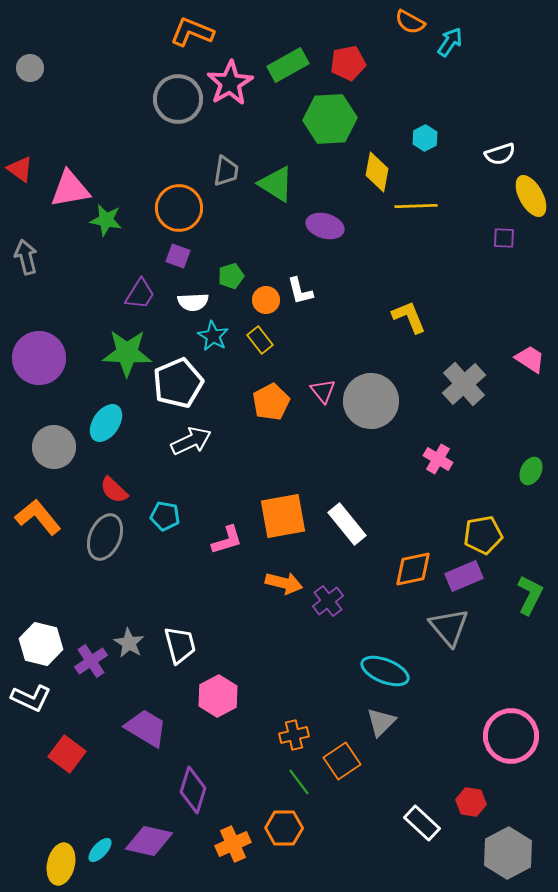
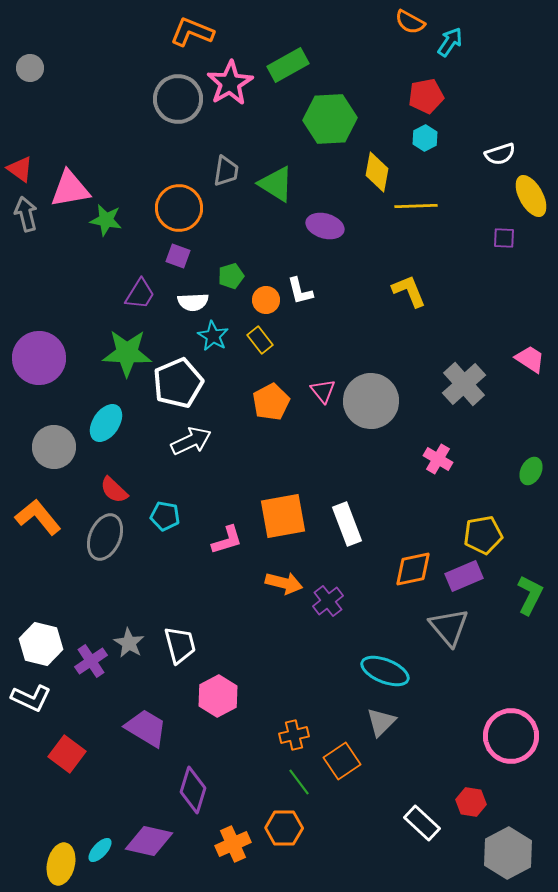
red pentagon at (348, 63): moved 78 px right, 33 px down
gray arrow at (26, 257): moved 43 px up
yellow L-shape at (409, 317): moved 26 px up
white rectangle at (347, 524): rotated 18 degrees clockwise
